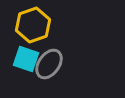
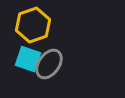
cyan square: moved 2 px right
